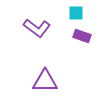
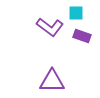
purple L-shape: moved 13 px right, 1 px up
purple triangle: moved 7 px right
